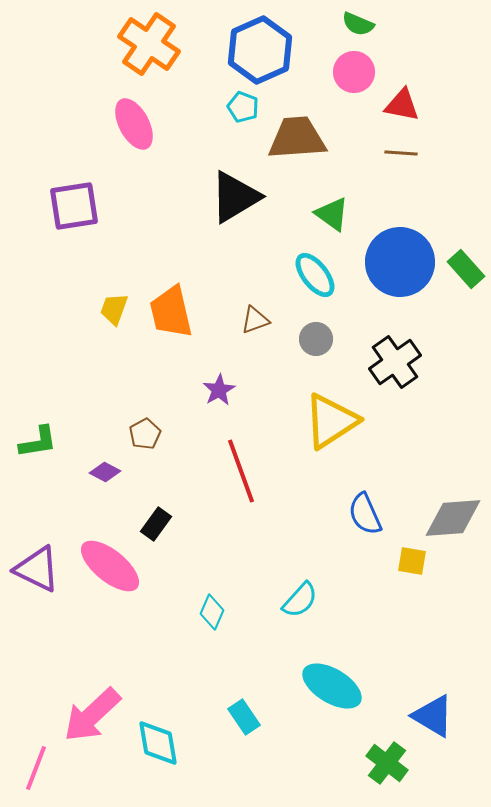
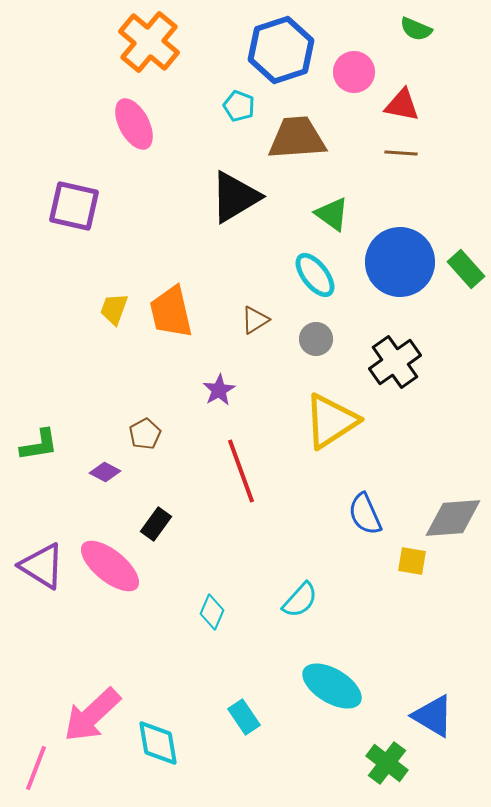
green semicircle at (358, 24): moved 58 px right, 5 px down
orange cross at (149, 44): moved 2 px up; rotated 6 degrees clockwise
blue hexagon at (260, 50): moved 21 px right; rotated 6 degrees clockwise
cyan pentagon at (243, 107): moved 4 px left, 1 px up
purple square at (74, 206): rotated 22 degrees clockwise
brown triangle at (255, 320): rotated 12 degrees counterclockwise
green L-shape at (38, 442): moved 1 px right, 3 px down
purple triangle at (37, 569): moved 5 px right, 3 px up; rotated 6 degrees clockwise
